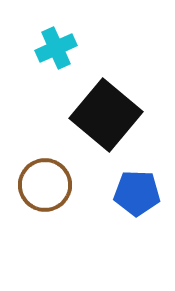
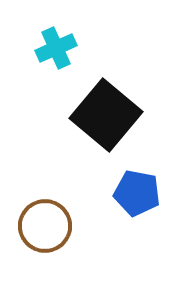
brown circle: moved 41 px down
blue pentagon: rotated 9 degrees clockwise
